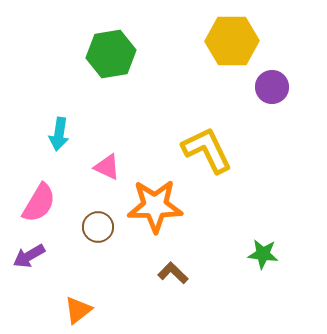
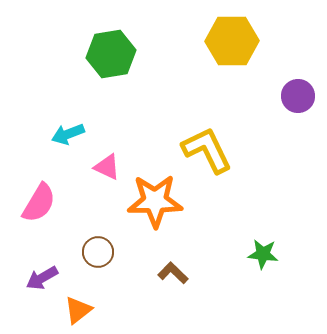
purple circle: moved 26 px right, 9 px down
cyan arrow: moved 9 px right; rotated 60 degrees clockwise
orange star: moved 5 px up
brown circle: moved 25 px down
purple arrow: moved 13 px right, 22 px down
